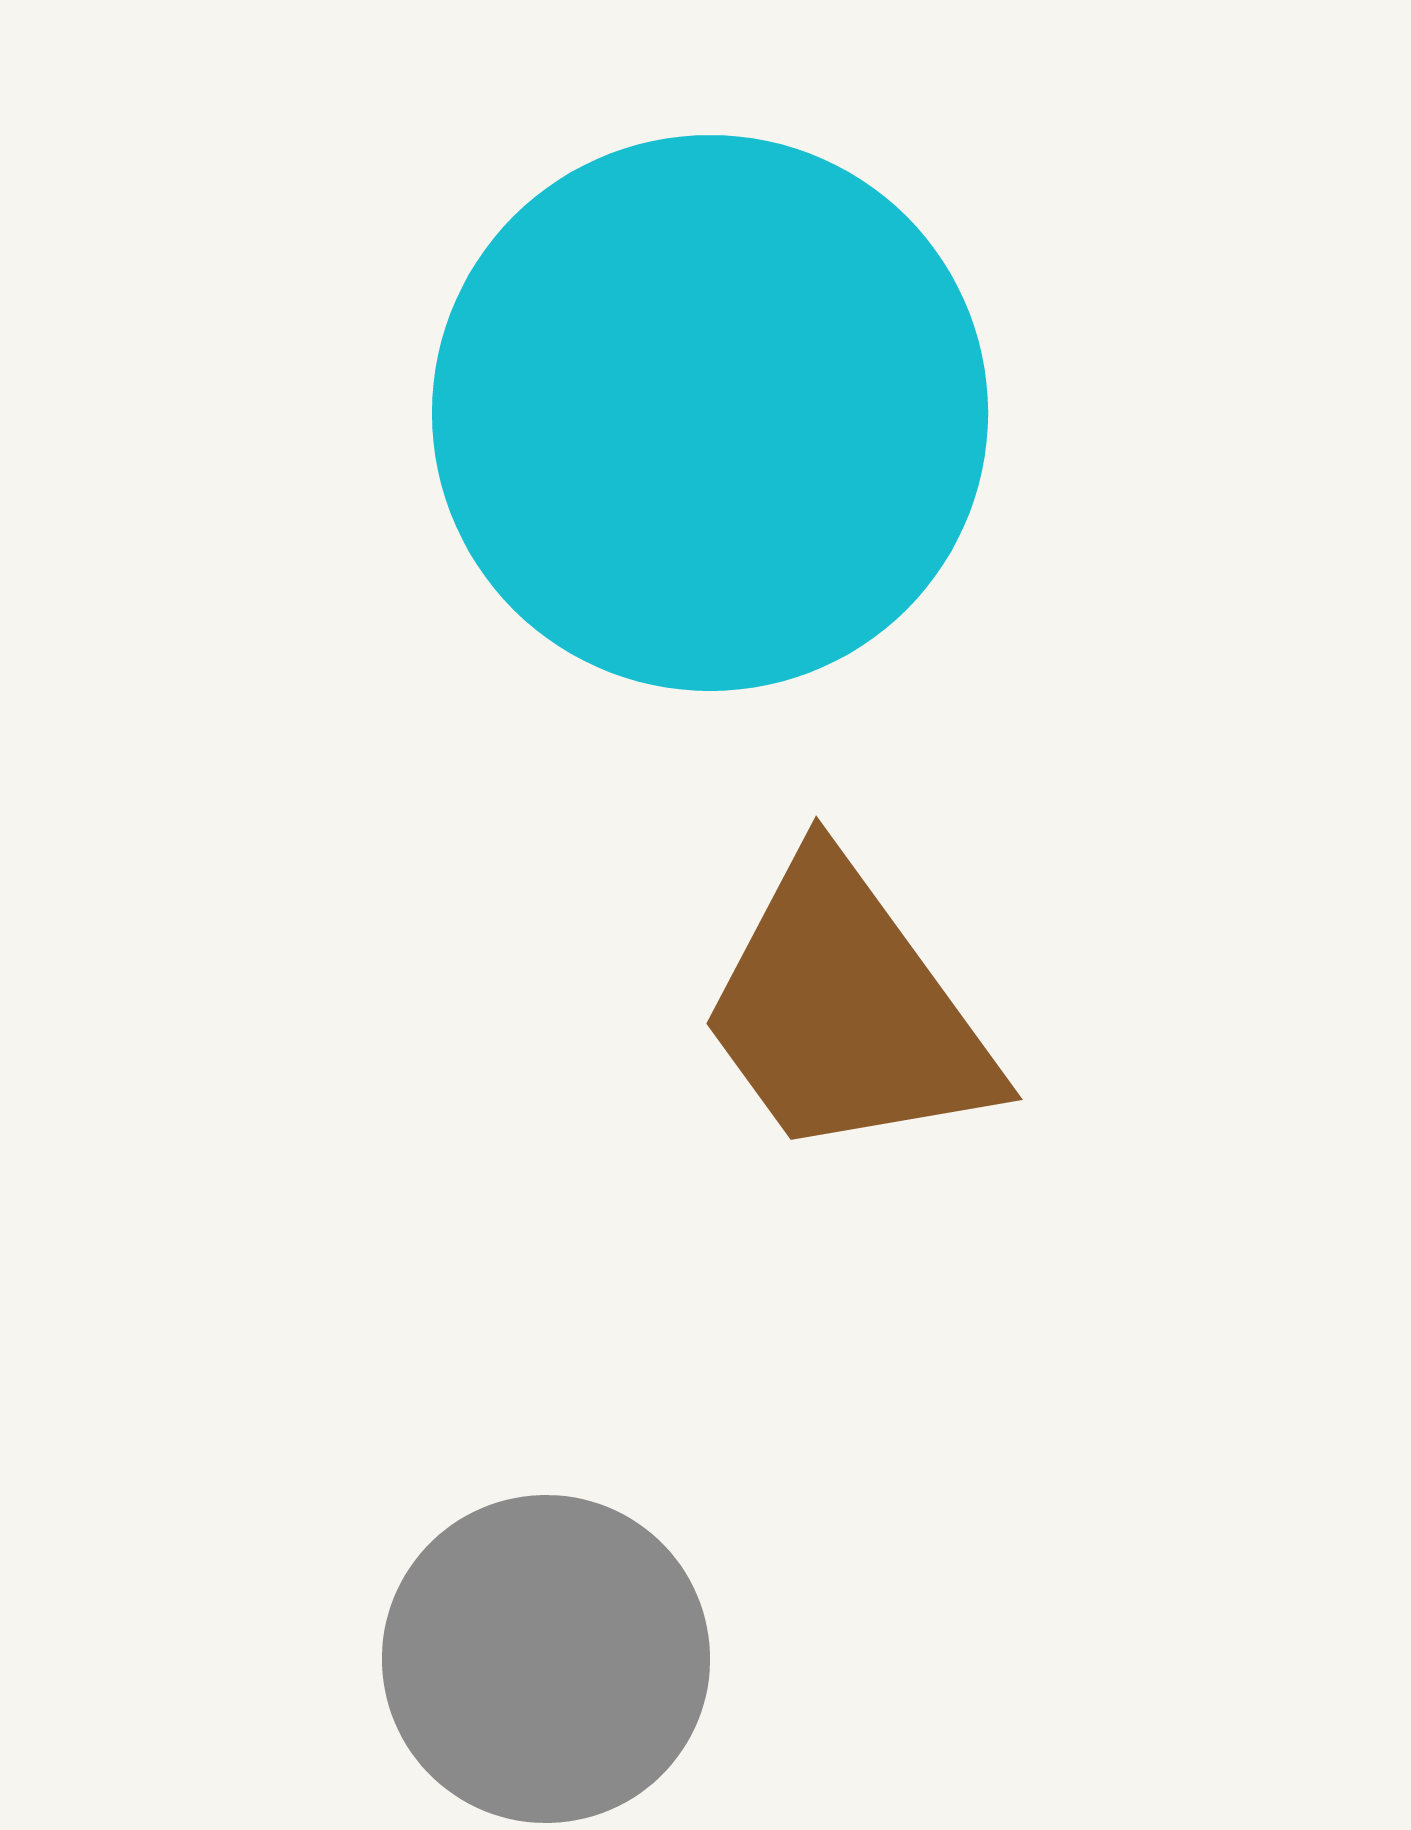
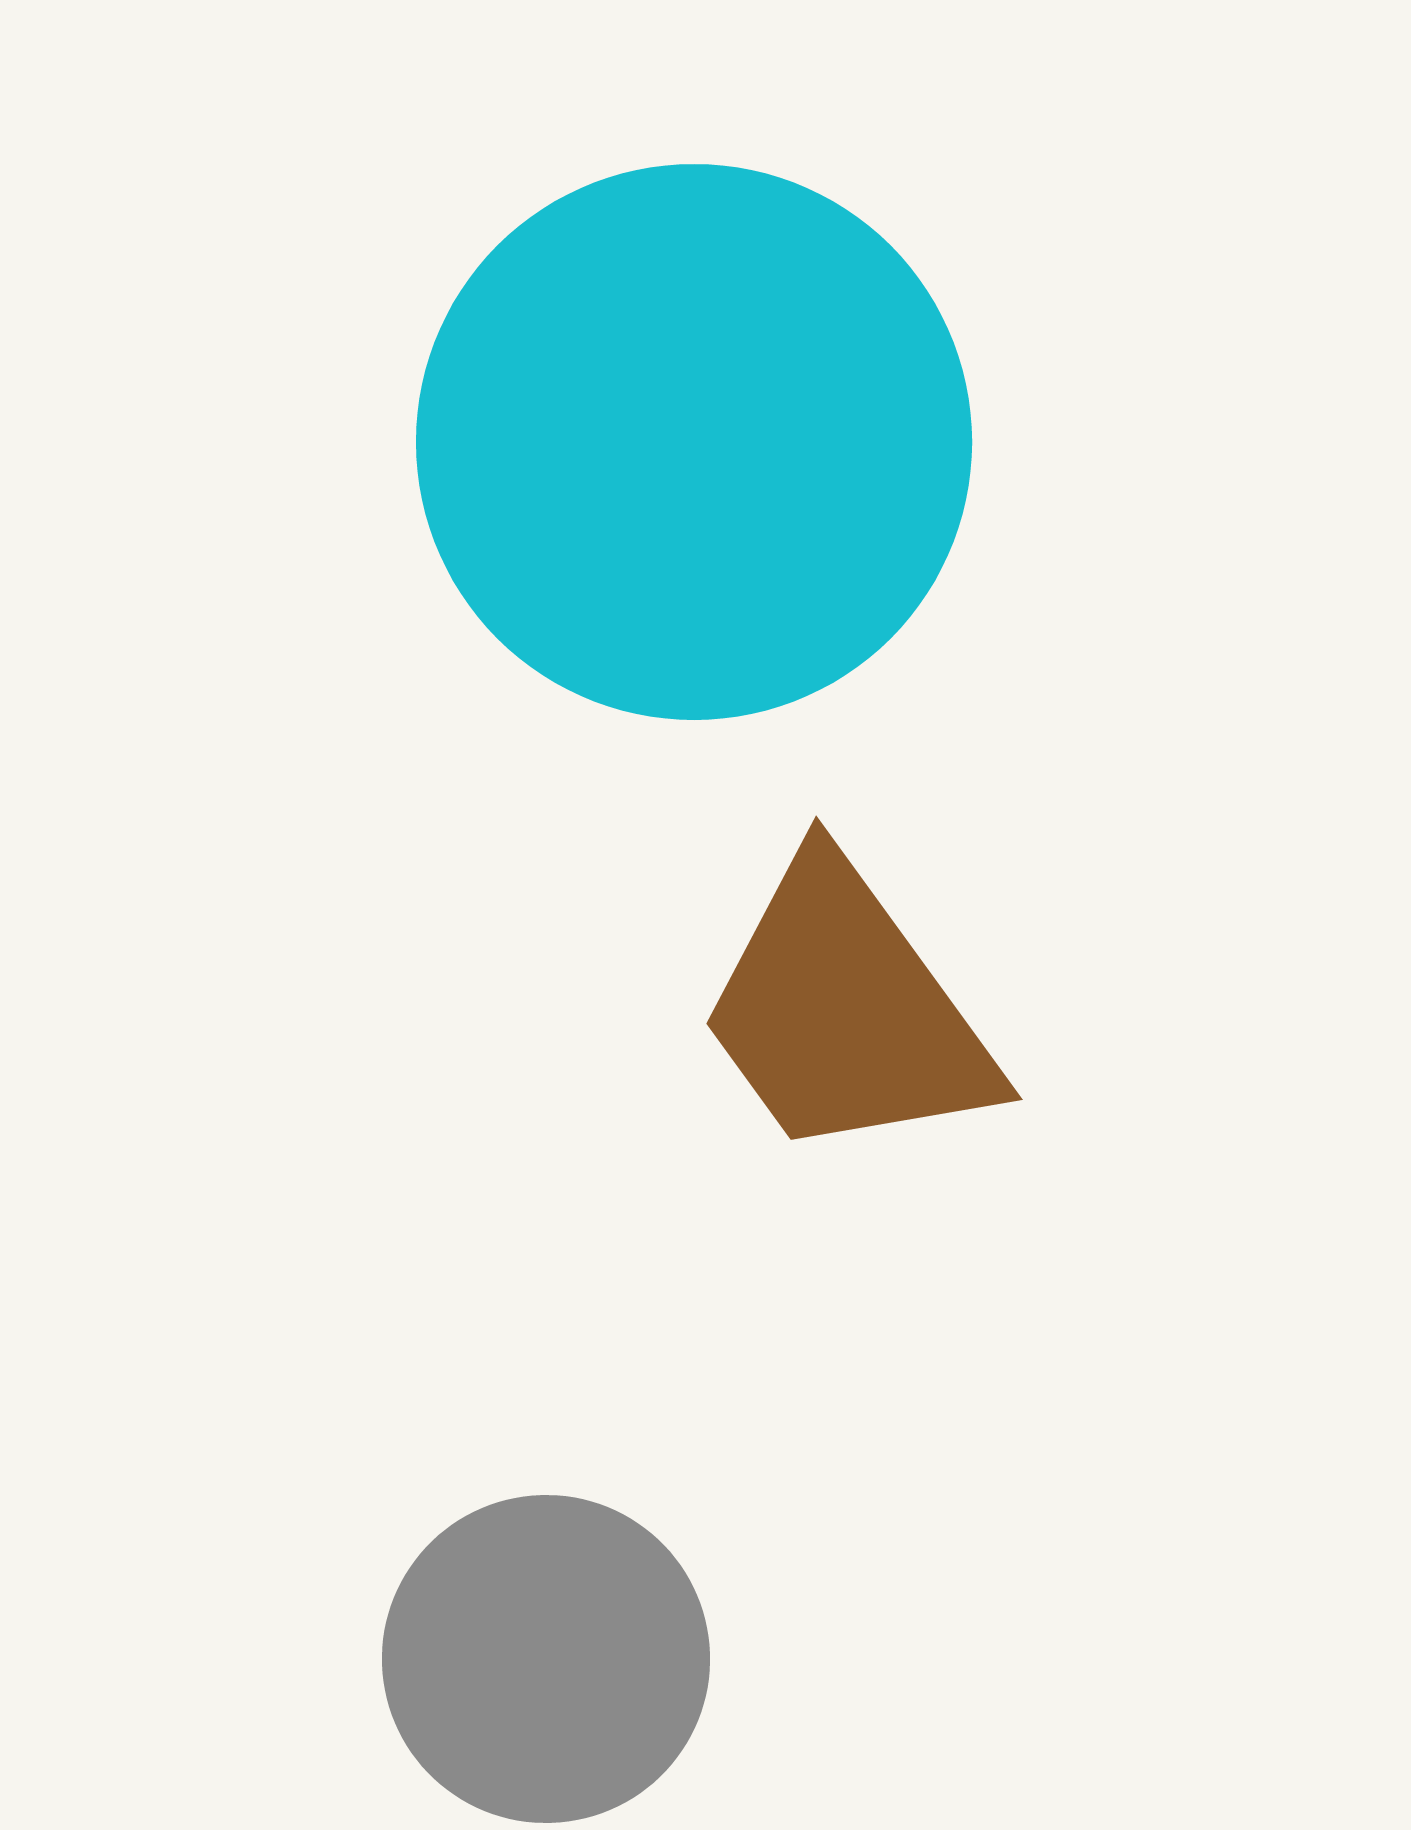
cyan circle: moved 16 px left, 29 px down
